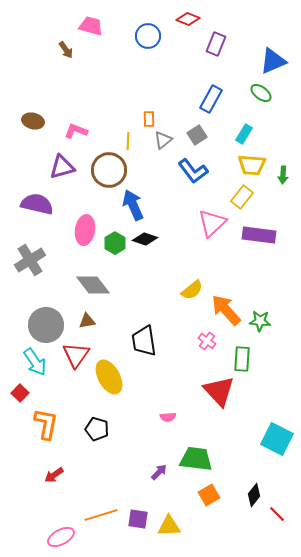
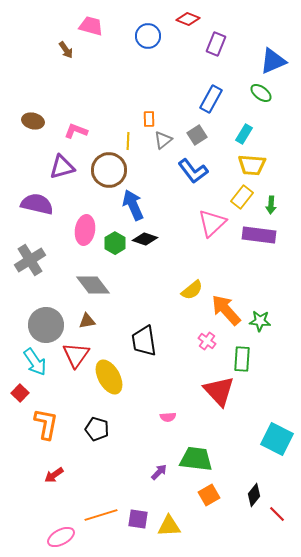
green arrow at (283, 175): moved 12 px left, 30 px down
